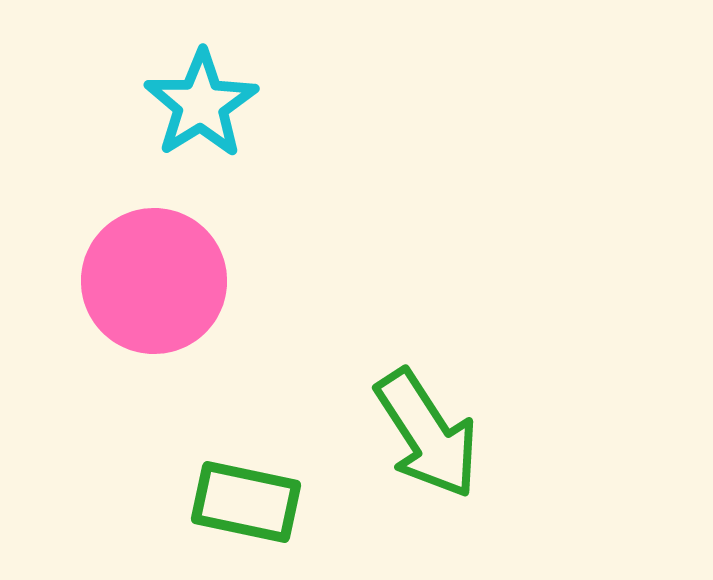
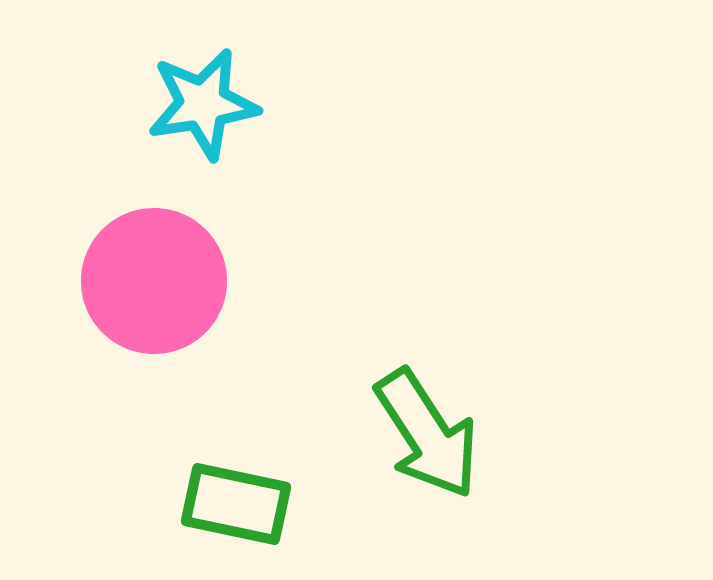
cyan star: moved 2 px right; rotated 23 degrees clockwise
green rectangle: moved 10 px left, 2 px down
